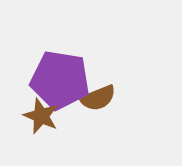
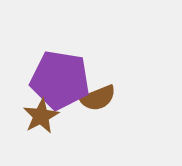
brown star: rotated 21 degrees clockwise
